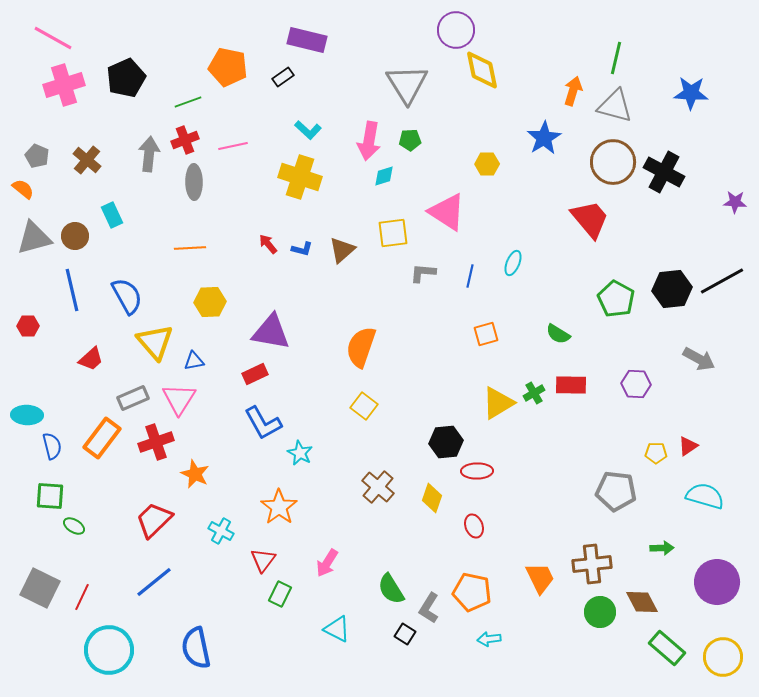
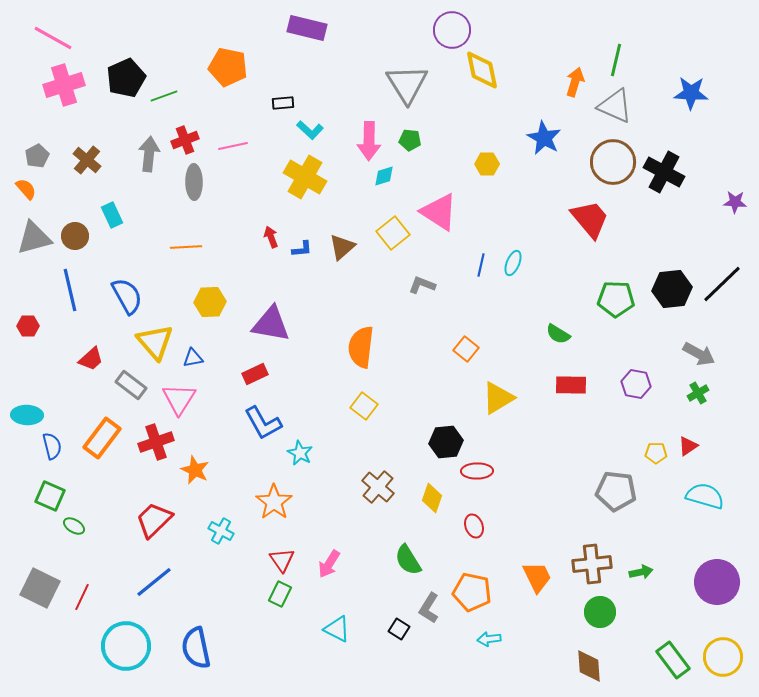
purple circle at (456, 30): moved 4 px left
purple rectangle at (307, 40): moved 12 px up
green line at (616, 58): moved 2 px down
black rectangle at (283, 77): moved 26 px down; rotated 30 degrees clockwise
orange arrow at (573, 91): moved 2 px right, 9 px up
green line at (188, 102): moved 24 px left, 6 px up
gray triangle at (615, 106): rotated 9 degrees clockwise
cyan L-shape at (308, 130): moved 2 px right
blue star at (544, 138): rotated 12 degrees counterclockwise
green pentagon at (410, 140): rotated 10 degrees clockwise
pink arrow at (369, 141): rotated 9 degrees counterclockwise
gray pentagon at (37, 156): rotated 20 degrees clockwise
yellow cross at (300, 177): moved 5 px right; rotated 12 degrees clockwise
orange semicircle at (23, 189): moved 3 px right; rotated 10 degrees clockwise
pink triangle at (447, 212): moved 8 px left
yellow square at (393, 233): rotated 32 degrees counterclockwise
red arrow at (268, 244): moved 3 px right, 7 px up; rotated 20 degrees clockwise
orange line at (190, 248): moved 4 px left, 1 px up
blue L-shape at (302, 249): rotated 20 degrees counterclockwise
brown triangle at (342, 250): moved 3 px up
gray L-shape at (423, 273): moved 1 px left, 12 px down; rotated 16 degrees clockwise
blue line at (470, 276): moved 11 px right, 11 px up
black line at (722, 281): moved 3 px down; rotated 15 degrees counterclockwise
blue line at (72, 290): moved 2 px left
green pentagon at (616, 299): rotated 27 degrees counterclockwise
purple triangle at (271, 332): moved 8 px up
orange square at (486, 334): moved 20 px left, 15 px down; rotated 35 degrees counterclockwise
orange semicircle at (361, 347): rotated 12 degrees counterclockwise
gray arrow at (699, 359): moved 5 px up
blue triangle at (194, 361): moved 1 px left, 3 px up
purple hexagon at (636, 384): rotated 8 degrees clockwise
green cross at (534, 393): moved 164 px right
gray rectangle at (133, 398): moved 2 px left, 13 px up; rotated 60 degrees clockwise
yellow triangle at (498, 403): moved 5 px up
orange star at (195, 474): moved 4 px up
green square at (50, 496): rotated 20 degrees clockwise
orange star at (279, 507): moved 5 px left, 5 px up
green arrow at (662, 548): moved 21 px left, 24 px down; rotated 10 degrees counterclockwise
red triangle at (263, 560): moved 19 px right; rotated 12 degrees counterclockwise
pink arrow at (327, 563): moved 2 px right, 1 px down
orange trapezoid at (540, 578): moved 3 px left, 1 px up
green semicircle at (391, 589): moved 17 px right, 29 px up
brown diamond at (642, 602): moved 53 px left, 64 px down; rotated 24 degrees clockwise
black square at (405, 634): moved 6 px left, 5 px up
green rectangle at (667, 648): moved 6 px right, 12 px down; rotated 12 degrees clockwise
cyan circle at (109, 650): moved 17 px right, 4 px up
